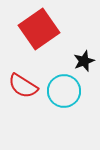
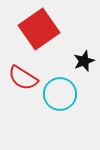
red semicircle: moved 8 px up
cyan circle: moved 4 px left, 3 px down
